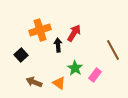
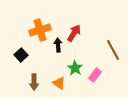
brown arrow: rotated 112 degrees counterclockwise
